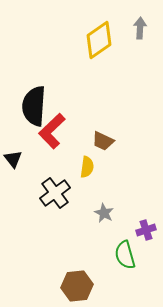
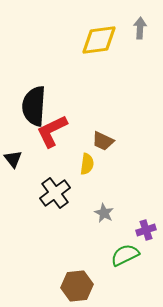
yellow diamond: rotated 27 degrees clockwise
red L-shape: rotated 18 degrees clockwise
yellow semicircle: moved 3 px up
green semicircle: rotated 80 degrees clockwise
